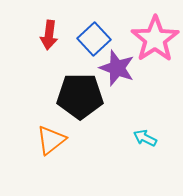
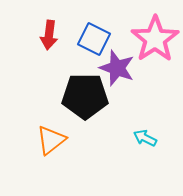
blue square: rotated 20 degrees counterclockwise
black pentagon: moved 5 px right
